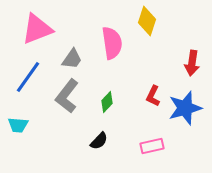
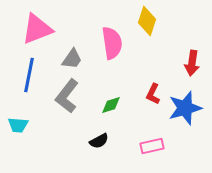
blue line: moved 1 px right, 2 px up; rotated 24 degrees counterclockwise
red L-shape: moved 2 px up
green diamond: moved 4 px right, 3 px down; rotated 30 degrees clockwise
black semicircle: rotated 18 degrees clockwise
